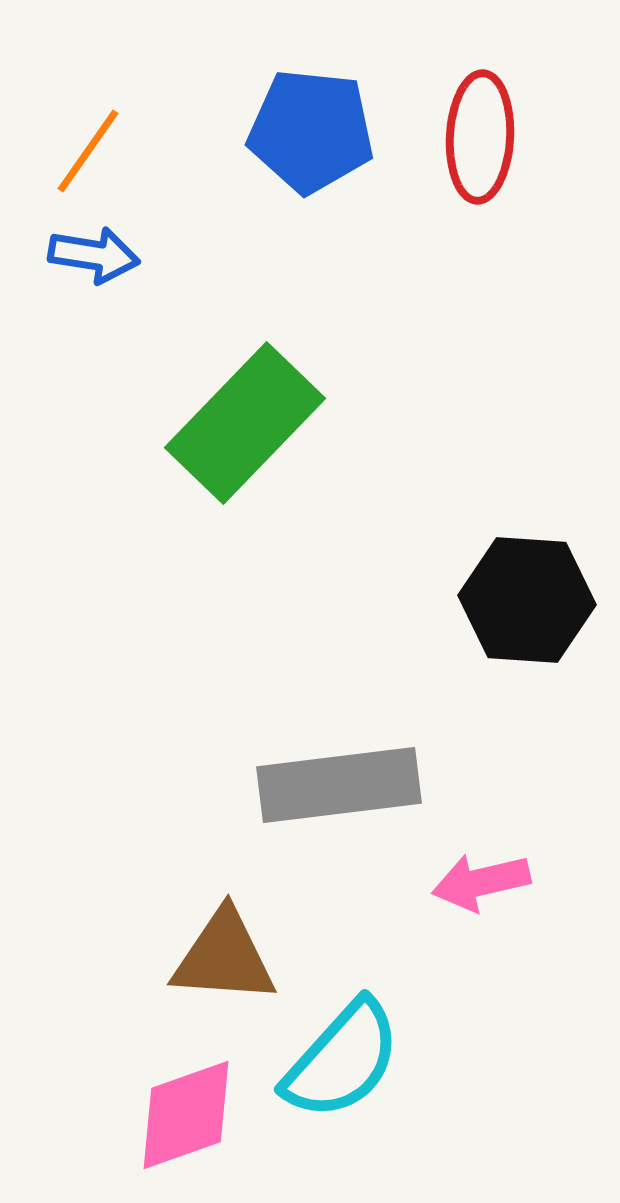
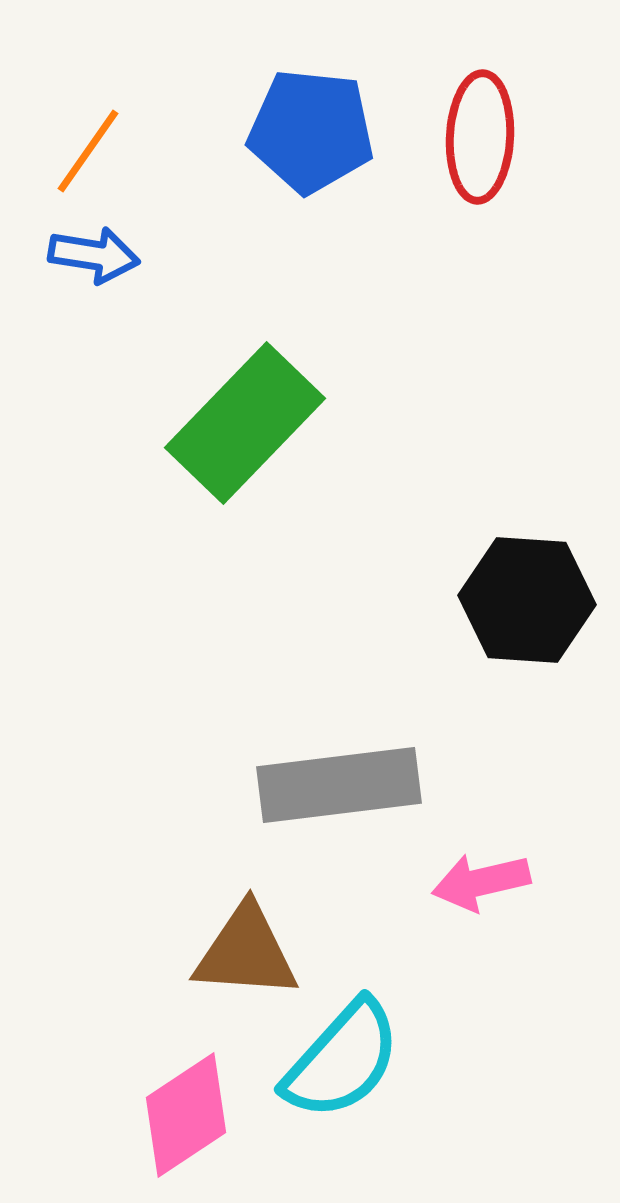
brown triangle: moved 22 px right, 5 px up
pink diamond: rotated 14 degrees counterclockwise
